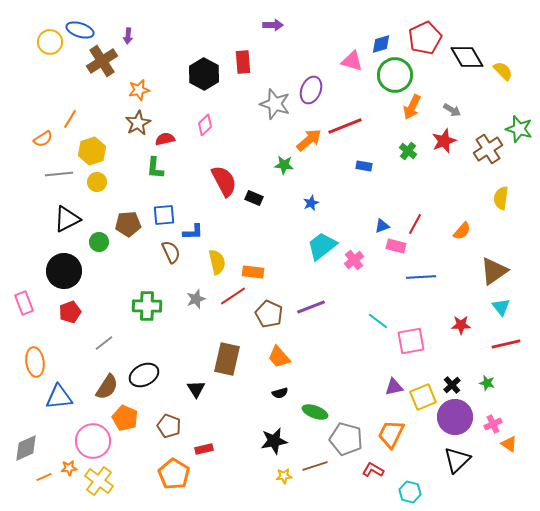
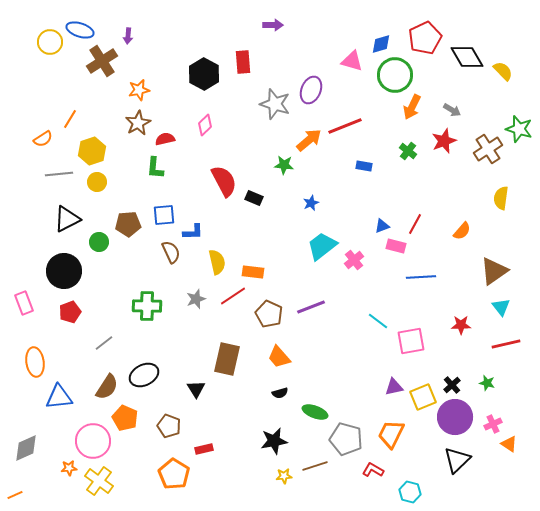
orange line at (44, 477): moved 29 px left, 18 px down
